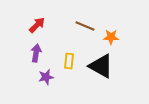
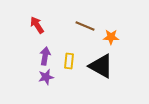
red arrow: rotated 78 degrees counterclockwise
purple arrow: moved 9 px right, 3 px down
